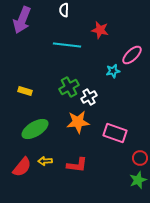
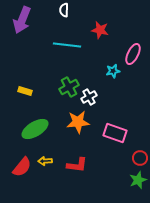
pink ellipse: moved 1 px right, 1 px up; rotated 20 degrees counterclockwise
